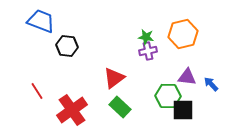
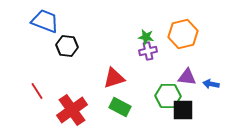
blue trapezoid: moved 4 px right
red triangle: rotated 20 degrees clockwise
blue arrow: rotated 35 degrees counterclockwise
green rectangle: rotated 15 degrees counterclockwise
